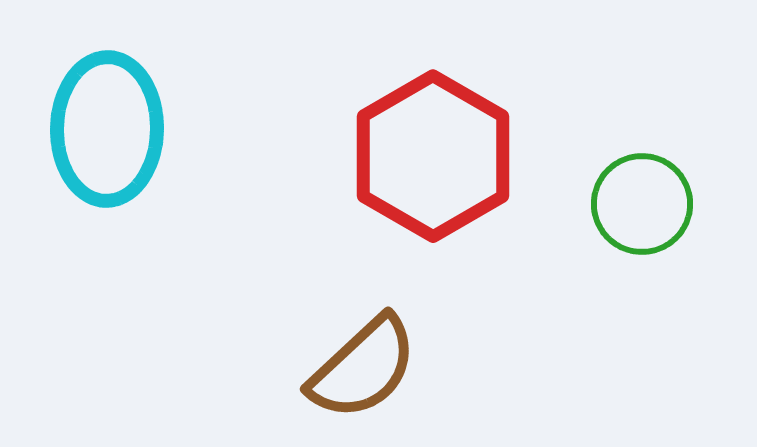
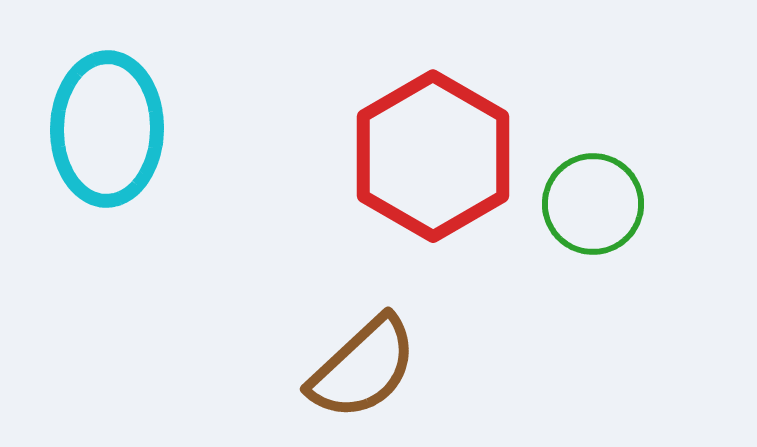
green circle: moved 49 px left
